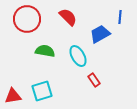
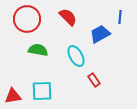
green semicircle: moved 7 px left, 1 px up
cyan ellipse: moved 2 px left
cyan square: rotated 15 degrees clockwise
